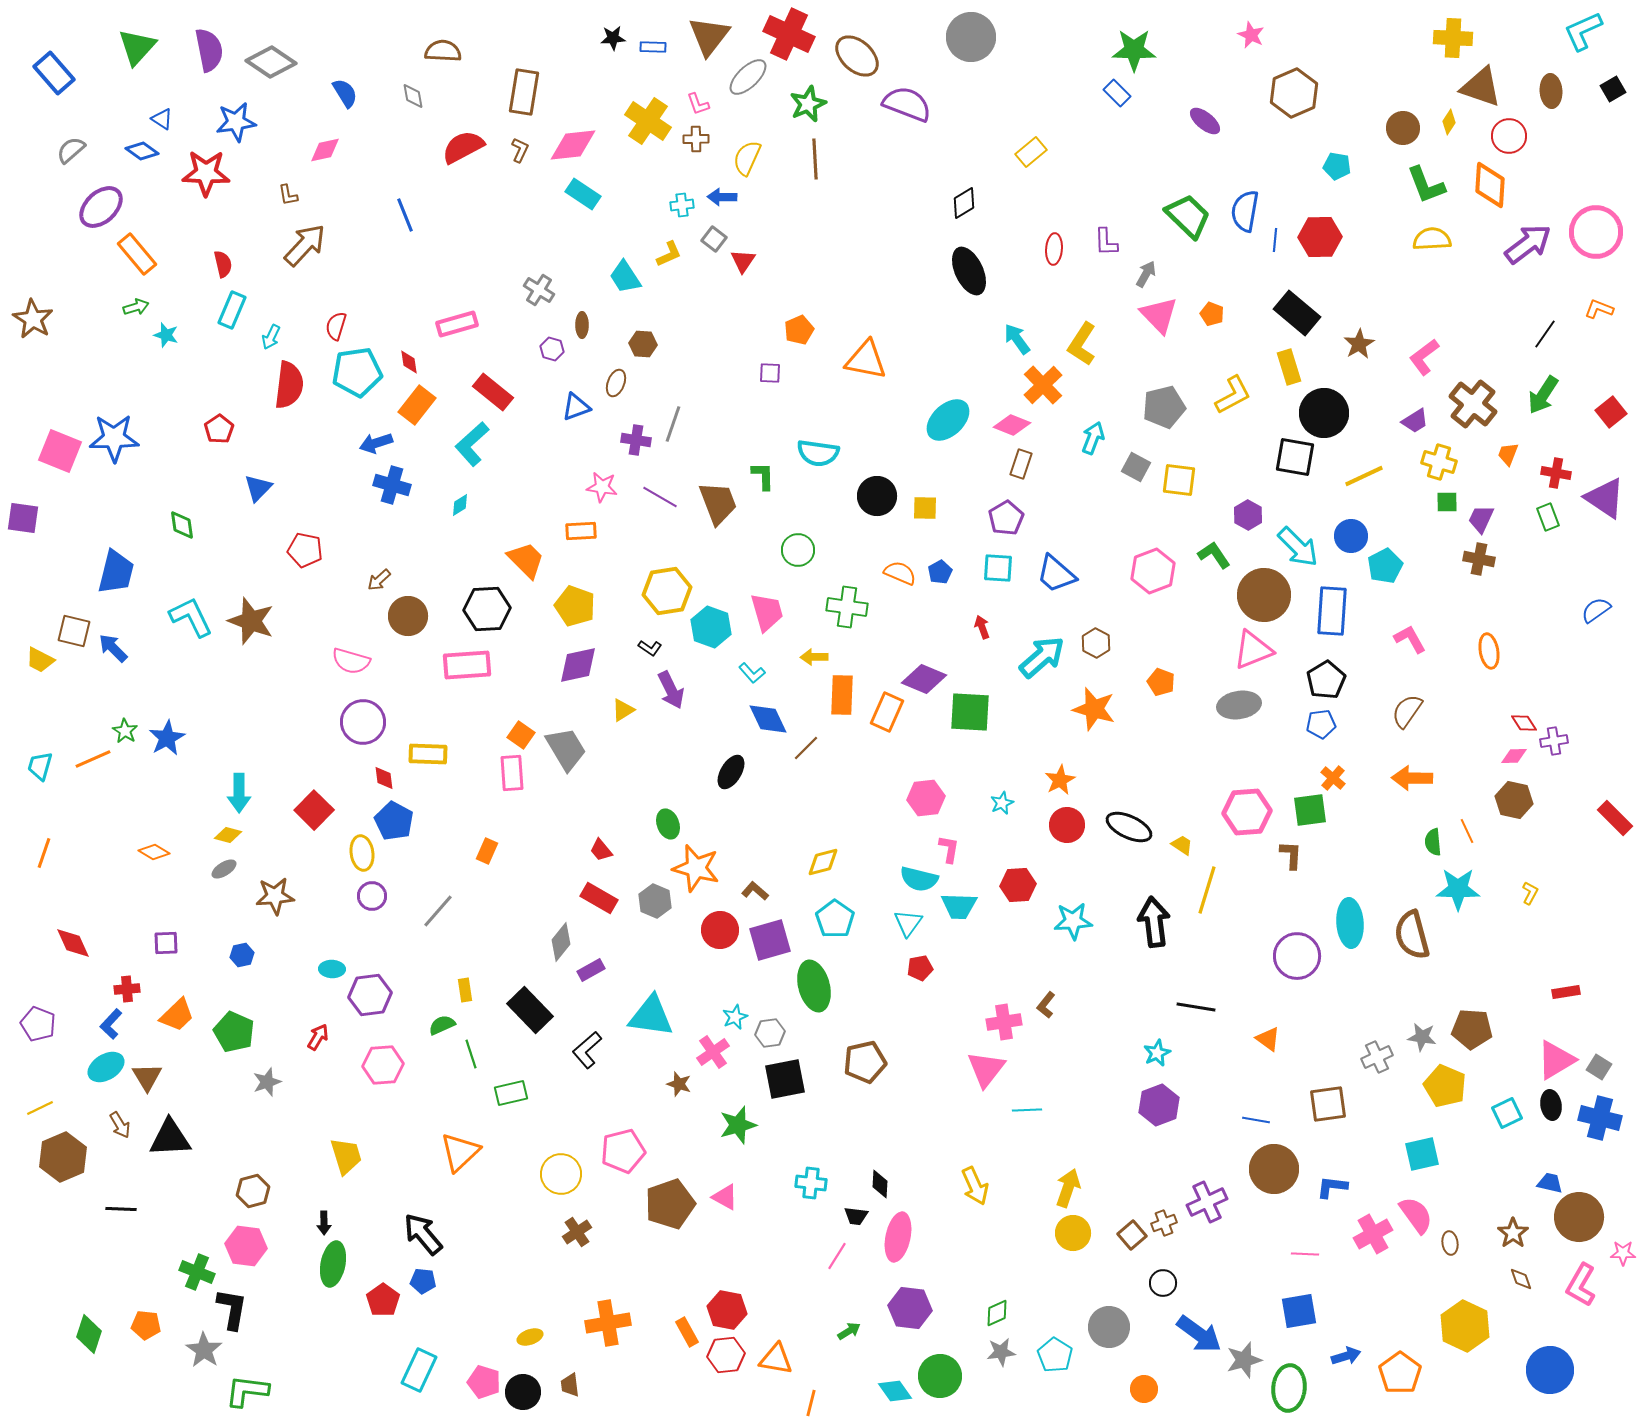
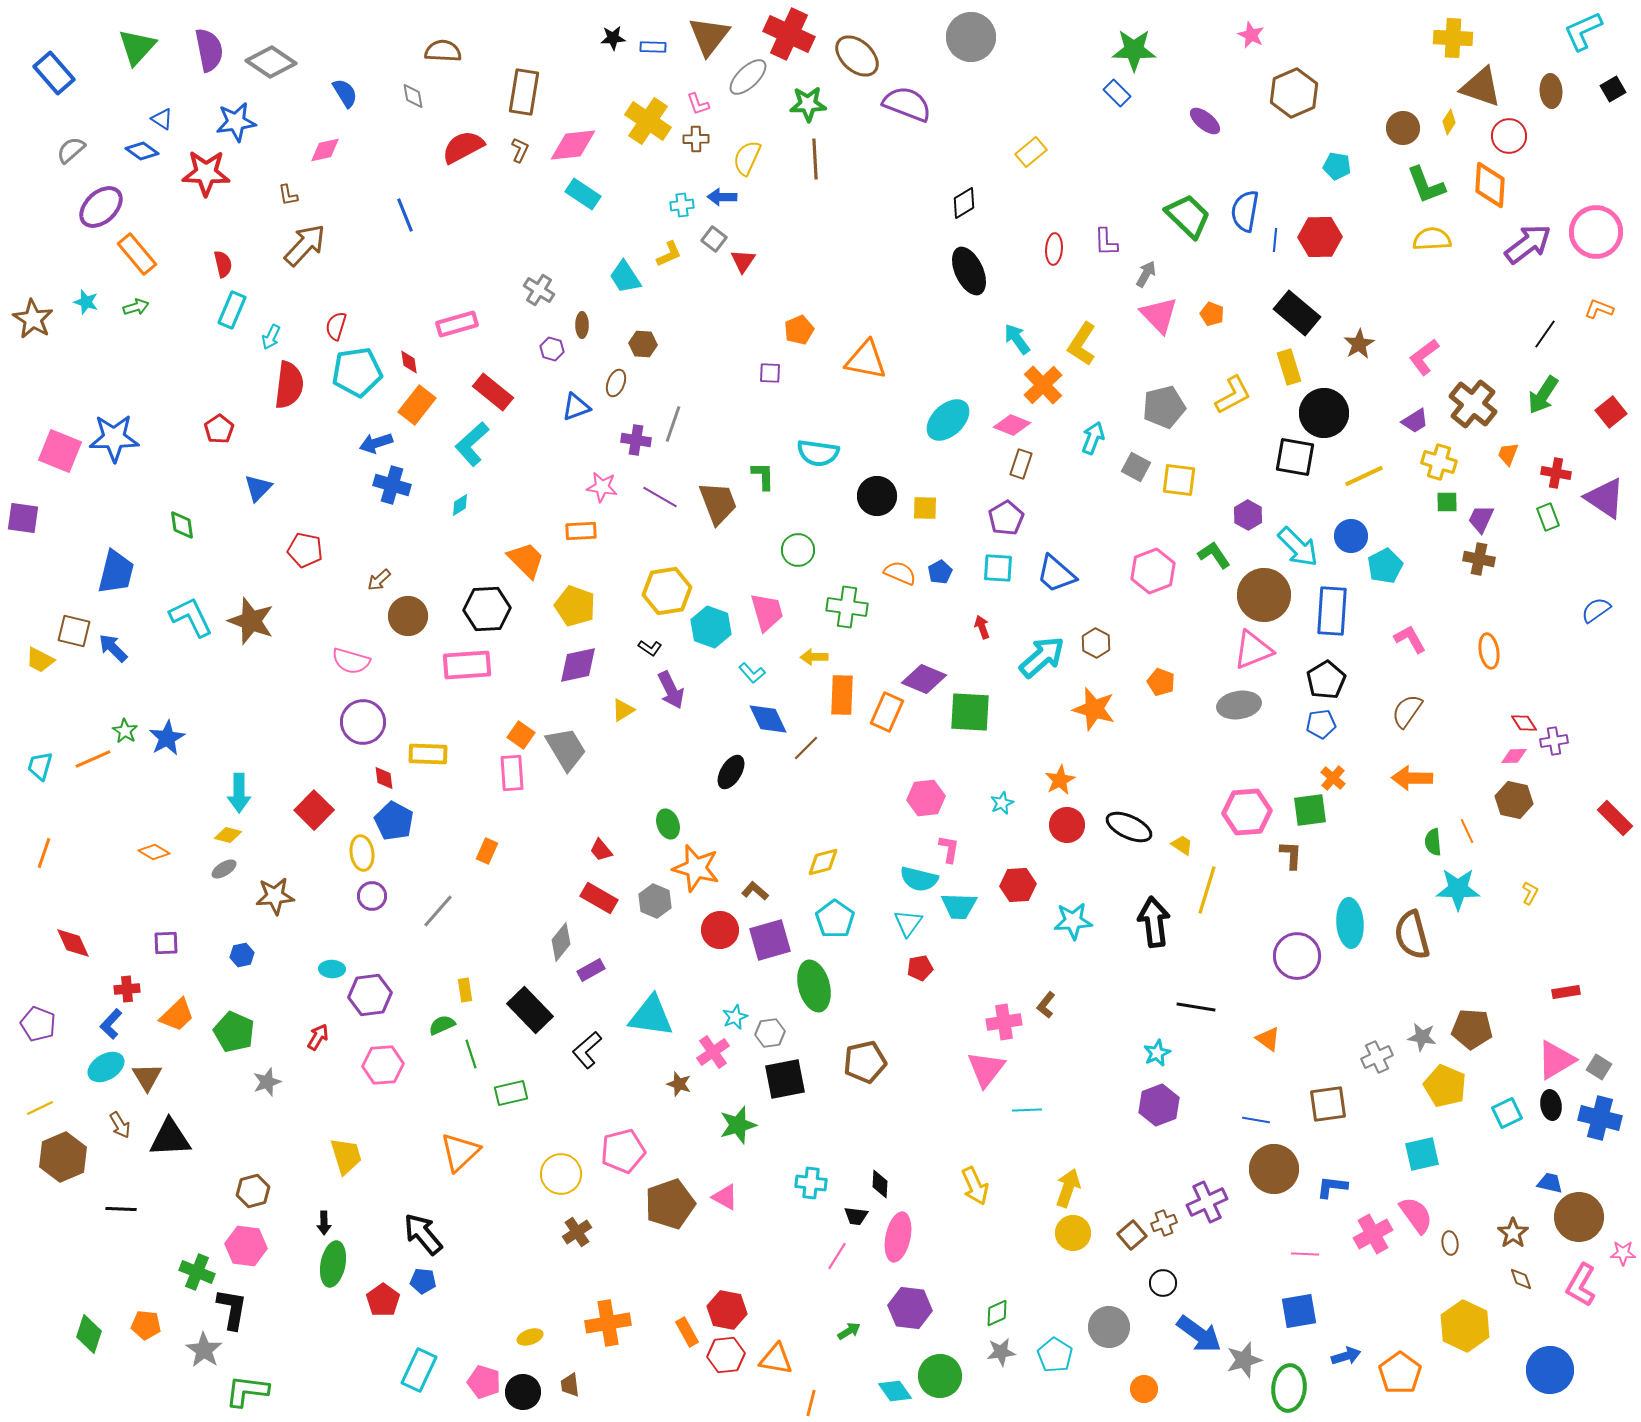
green star at (808, 104): rotated 21 degrees clockwise
cyan star at (166, 335): moved 80 px left, 33 px up
